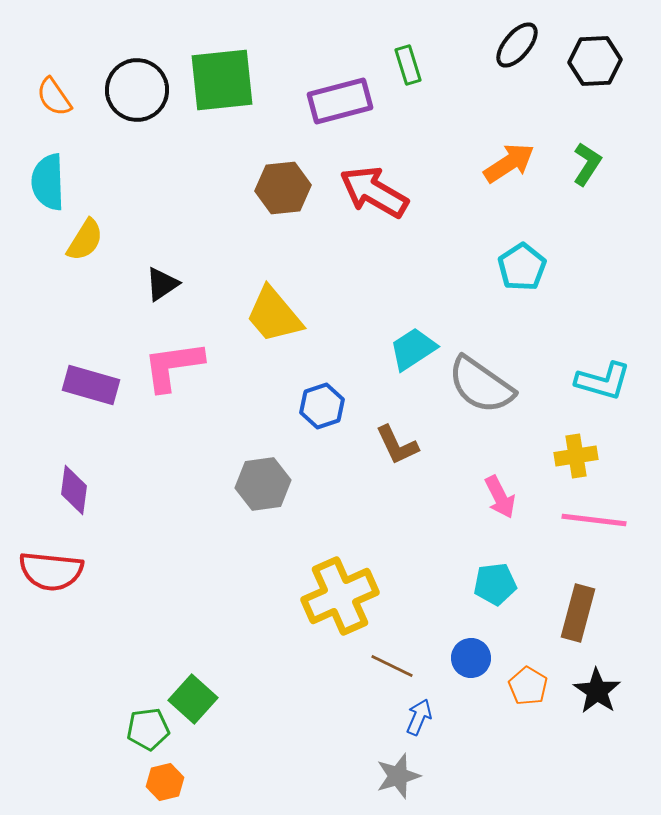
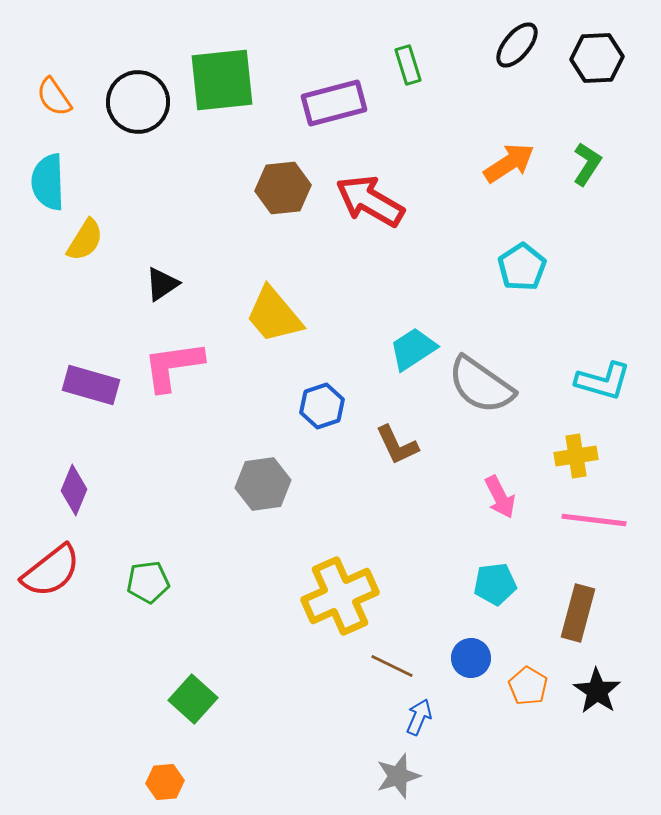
black hexagon at (595, 61): moved 2 px right, 3 px up
black circle at (137, 90): moved 1 px right, 12 px down
purple rectangle at (340, 101): moved 6 px left, 2 px down
red arrow at (374, 192): moved 4 px left, 9 px down
purple diamond at (74, 490): rotated 15 degrees clockwise
red semicircle at (51, 571): rotated 44 degrees counterclockwise
green pentagon at (148, 729): moved 147 px up
orange hexagon at (165, 782): rotated 9 degrees clockwise
